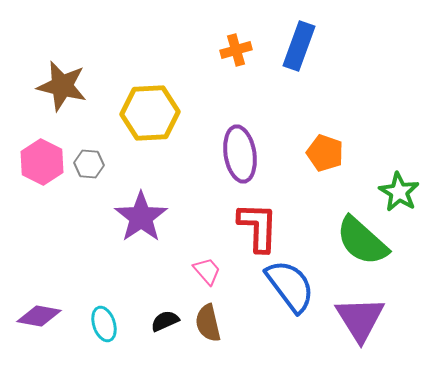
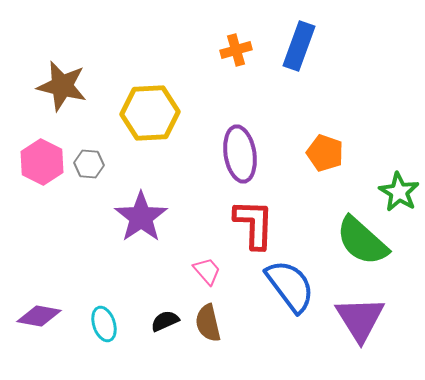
red L-shape: moved 4 px left, 3 px up
